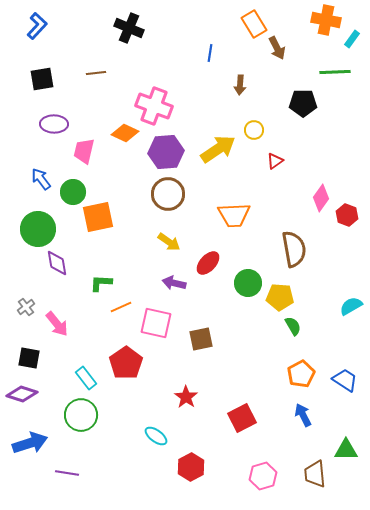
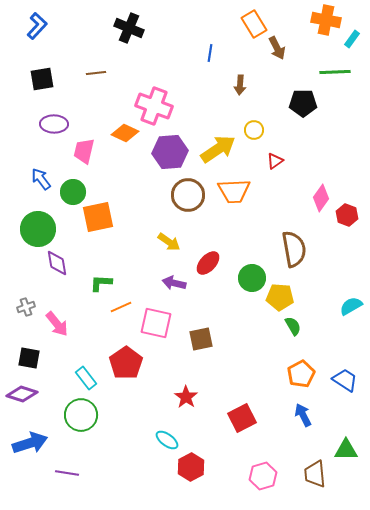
purple hexagon at (166, 152): moved 4 px right
brown circle at (168, 194): moved 20 px right, 1 px down
orange trapezoid at (234, 215): moved 24 px up
green circle at (248, 283): moved 4 px right, 5 px up
gray cross at (26, 307): rotated 18 degrees clockwise
cyan ellipse at (156, 436): moved 11 px right, 4 px down
